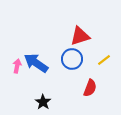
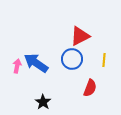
red triangle: rotated 10 degrees counterclockwise
yellow line: rotated 48 degrees counterclockwise
